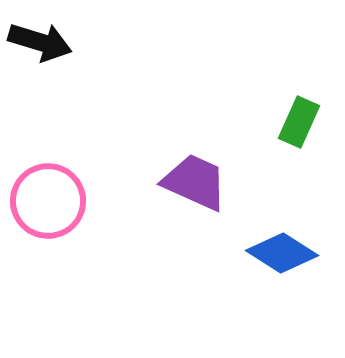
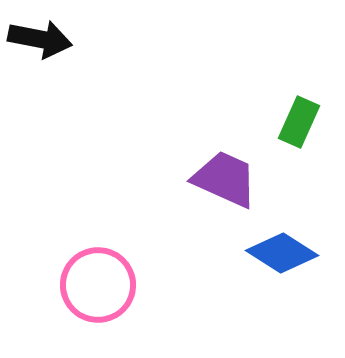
black arrow: moved 3 px up; rotated 6 degrees counterclockwise
purple trapezoid: moved 30 px right, 3 px up
pink circle: moved 50 px right, 84 px down
